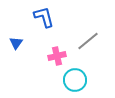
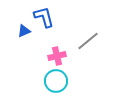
blue triangle: moved 8 px right, 12 px up; rotated 32 degrees clockwise
cyan circle: moved 19 px left, 1 px down
